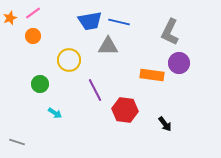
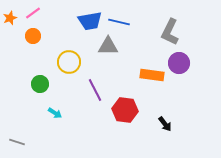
yellow circle: moved 2 px down
